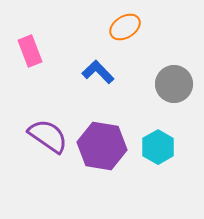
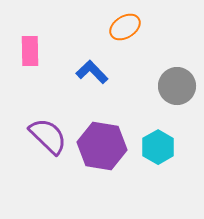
pink rectangle: rotated 20 degrees clockwise
blue L-shape: moved 6 px left
gray circle: moved 3 px right, 2 px down
purple semicircle: rotated 9 degrees clockwise
